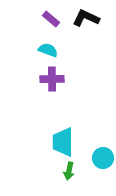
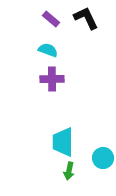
black L-shape: rotated 40 degrees clockwise
